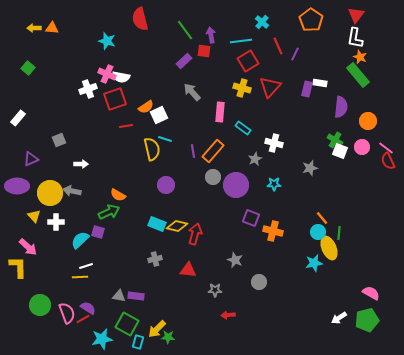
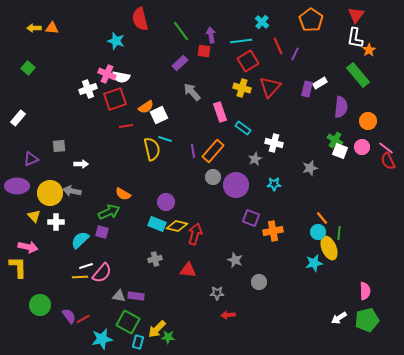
green line at (185, 30): moved 4 px left, 1 px down
cyan star at (107, 41): moved 9 px right
orange star at (360, 57): moved 9 px right, 7 px up; rotated 16 degrees clockwise
purple rectangle at (184, 61): moved 4 px left, 2 px down
white rectangle at (320, 83): rotated 40 degrees counterclockwise
pink rectangle at (220, 112): rotated 24 degrees counterclockwise
gray square at (59, 140): moved 6 px down; rotated 16 degrees clockwise
purple circle at (166, 185): moved 17 px down
orange semicircle at (118, 195): moved 5 px right, 1 px up
orange cross at (273, 231): rotated 24 degrees counterclockwise
purple square at (98, 232): moved 4 px right
pink arrow at (28, 247): rotated 30 degrees counterclockwise
gray star at (215, 290): moved 2 px right, 3 px down
pink semicircle at (371, 293): moved 6 px left, 2 px up; rotated 60 degrees clockwise
purple semicircle at (88, 308): moved 19 px left, 8 px down; rotated 21 degrees clockwise
pink semicircle at (67, 313): moved 35 px right, 40 px up; rotated 60 degrees clockwise
green square at (127, 324): moved 1 px right, 2 px up
